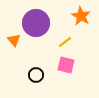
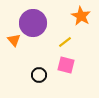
purple circle: moved 3 px left
black circle: moved 3 px right
